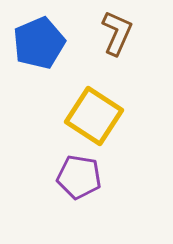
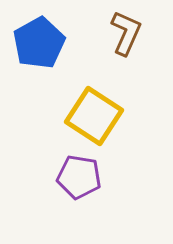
brown L-shape: moved 9 px right
blue pentagon: rotated 6 degrees counterclockwise
